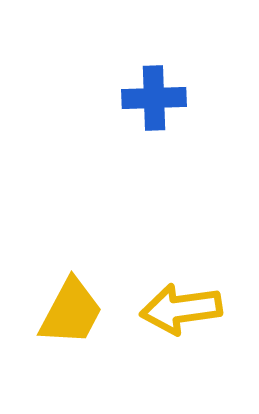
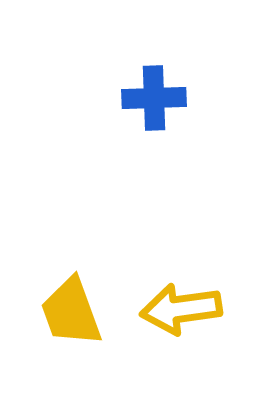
yellow trapezoid: rotated 132 degrees clockwise
